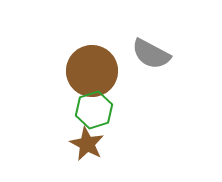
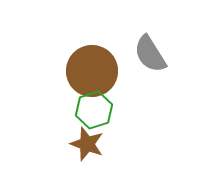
gray semicircle: moved 1 px left; rotated 30 degrees clockwise
brown star: rotated 8 degrees counterclockwise
